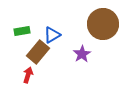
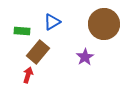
brown circle: moved 1 px right
green rectangle: rotated 14 degrees clockwise
blue triangle: moved 13 px up
purple star: moved 3 px right, 3 px down
